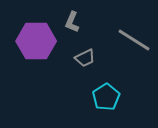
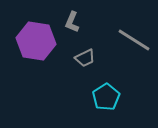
purple hexagon: rotated 9 degrees clockwise
